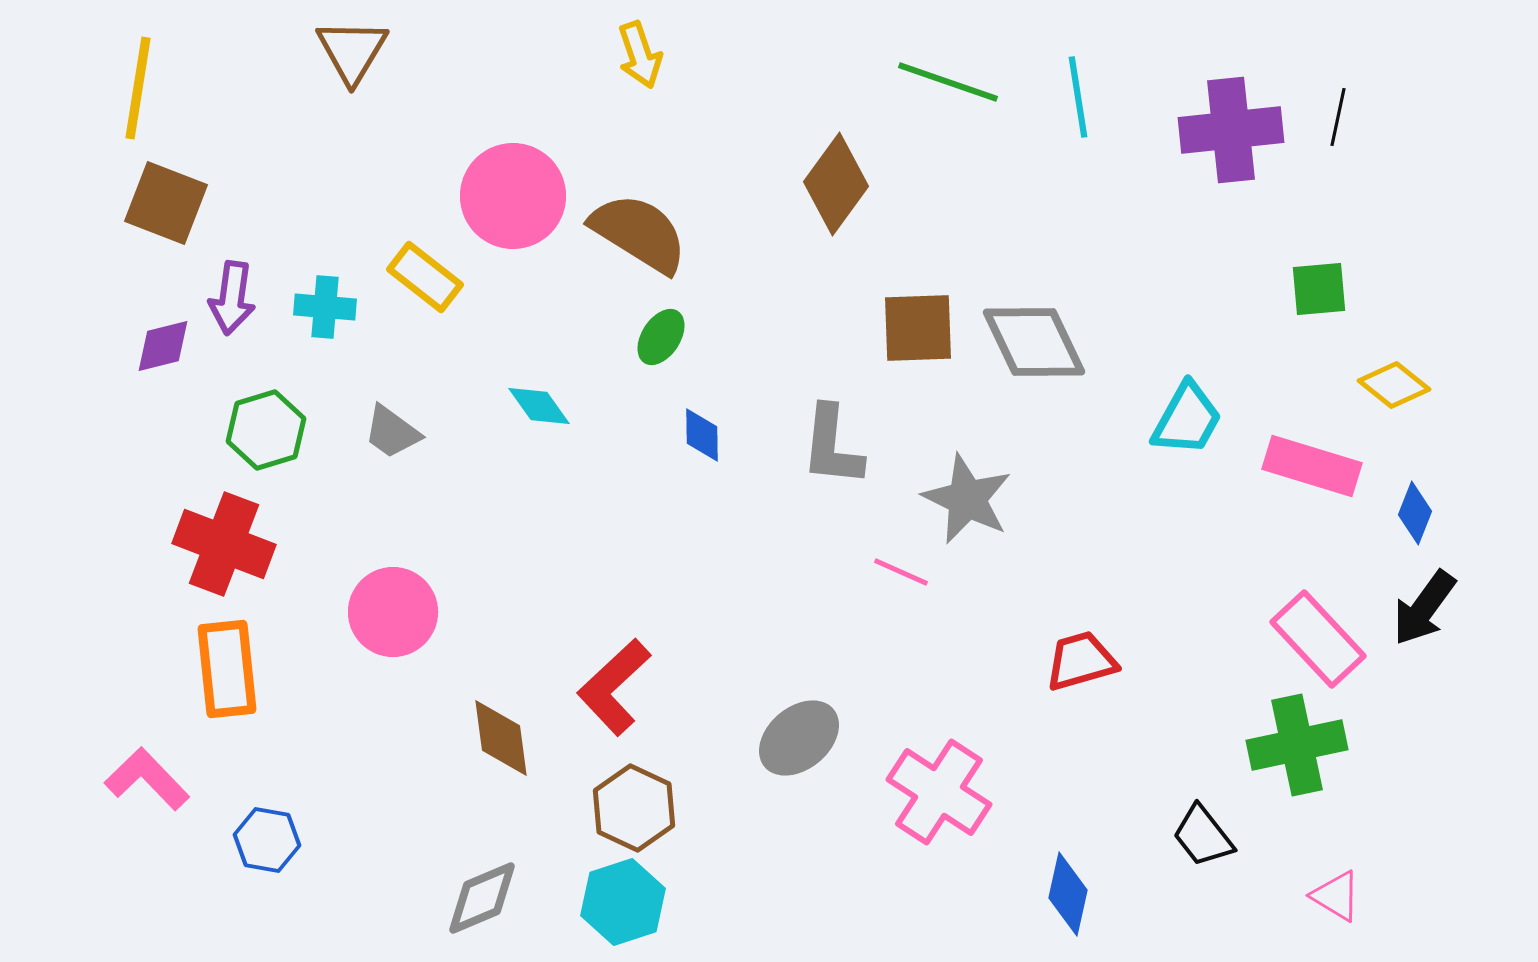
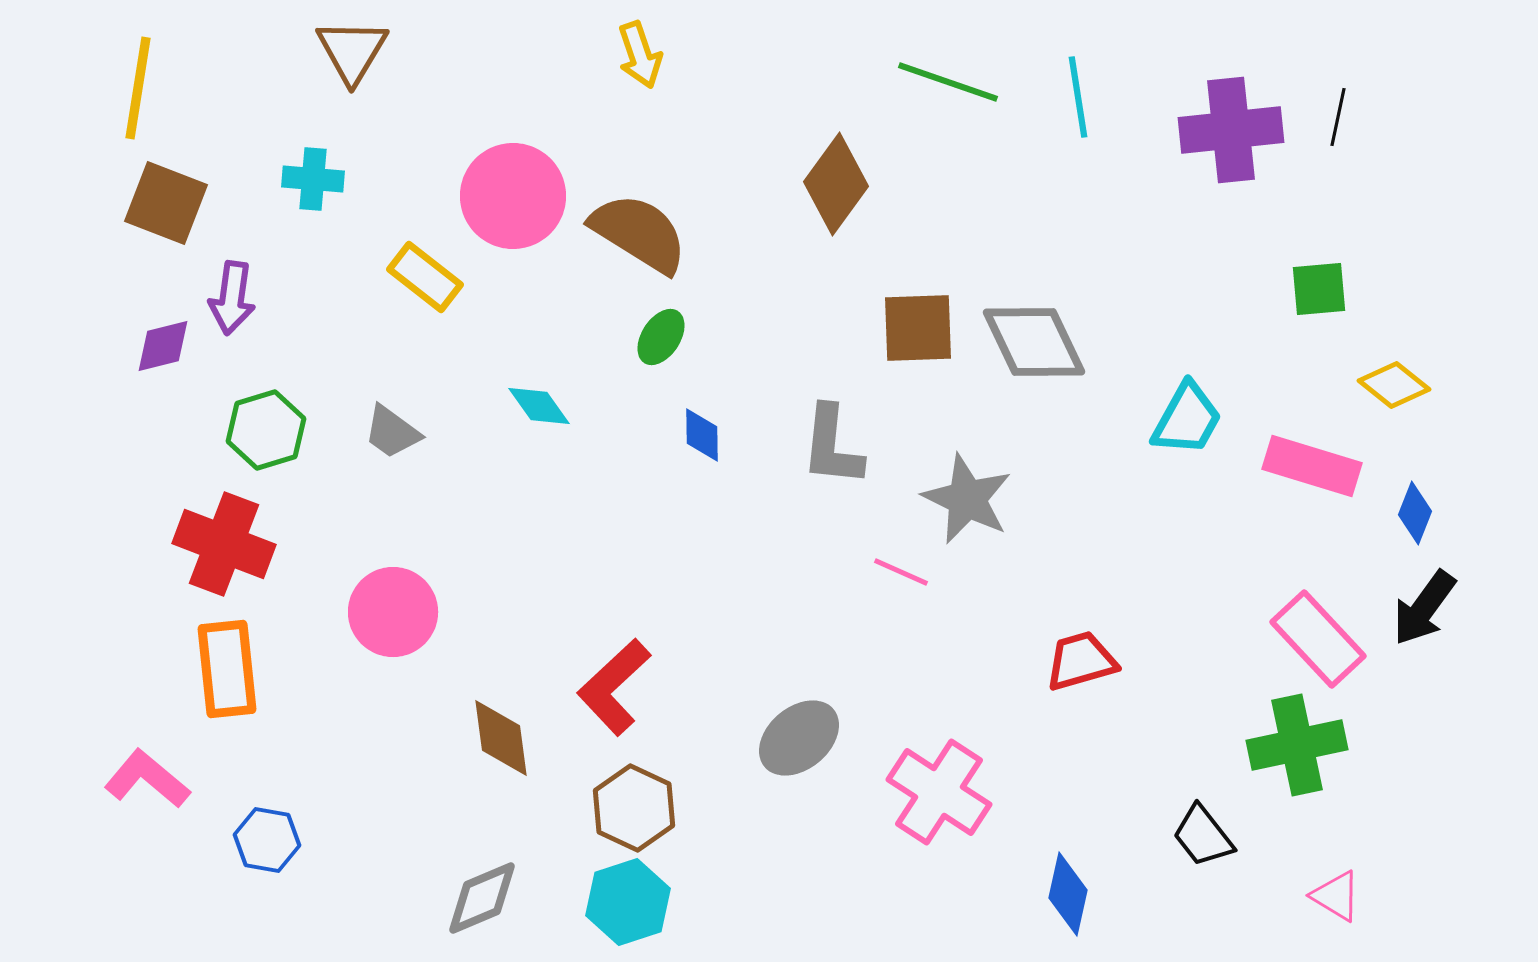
cyan cross at (325, 307): moved 12 px left, 128 px up
pink L-shape at (147, 779): rotated 6 degrees counterclockwise
cyan hexagon at (623, 902): moved 5 px right
